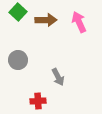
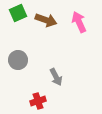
green square: moved 1 px down; rotated 24 degrees clockwise
brown arrow: rotated 20 degrees clockwise
gray arrow: moved 2 px left
red cross: rotated 14 degrees counterclockwise
